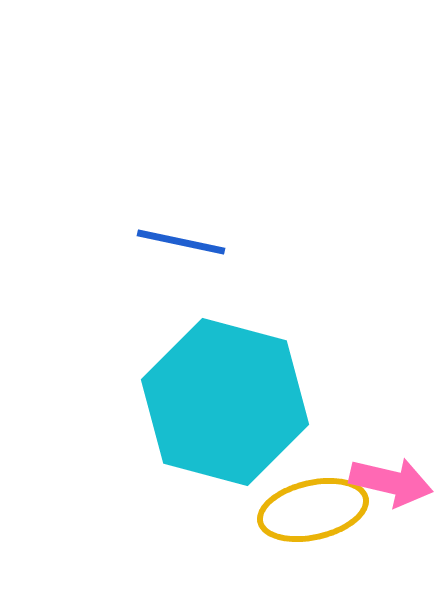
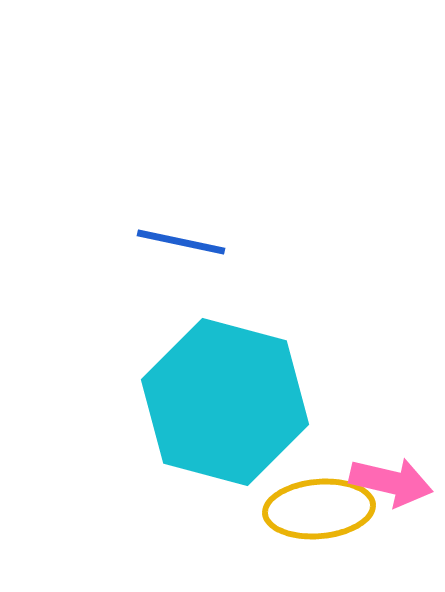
yellow ellipse: moved 6 px right, 1 px up; rotated 8 degrees clockwise
